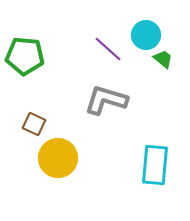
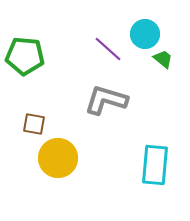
cyan circle: moved 1 px left, 1 px up
brown square: rotated 15 degrees counterclockwise
